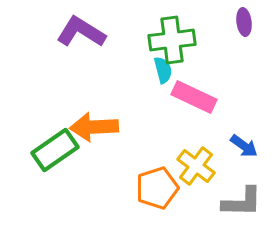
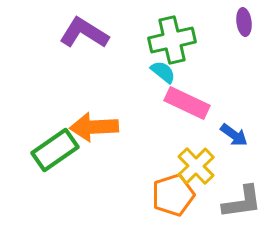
purple L-shape: moved 3 px right, 1 px down
green cross: rotated 6 degrees counterclockwise
cyan semicircle: moved 2 px down; rotated 36 degrees counterclockwise
pink rectangle: moved 7 px left, 6 px down
blue arrow: moved 10 px left, 11 px up
yellow cross: rotated 9 degrees clockwise
orange pentagon: moved 16 px right, 7 px down
gray L-shape: rotated 9 degrees counterclockwise
